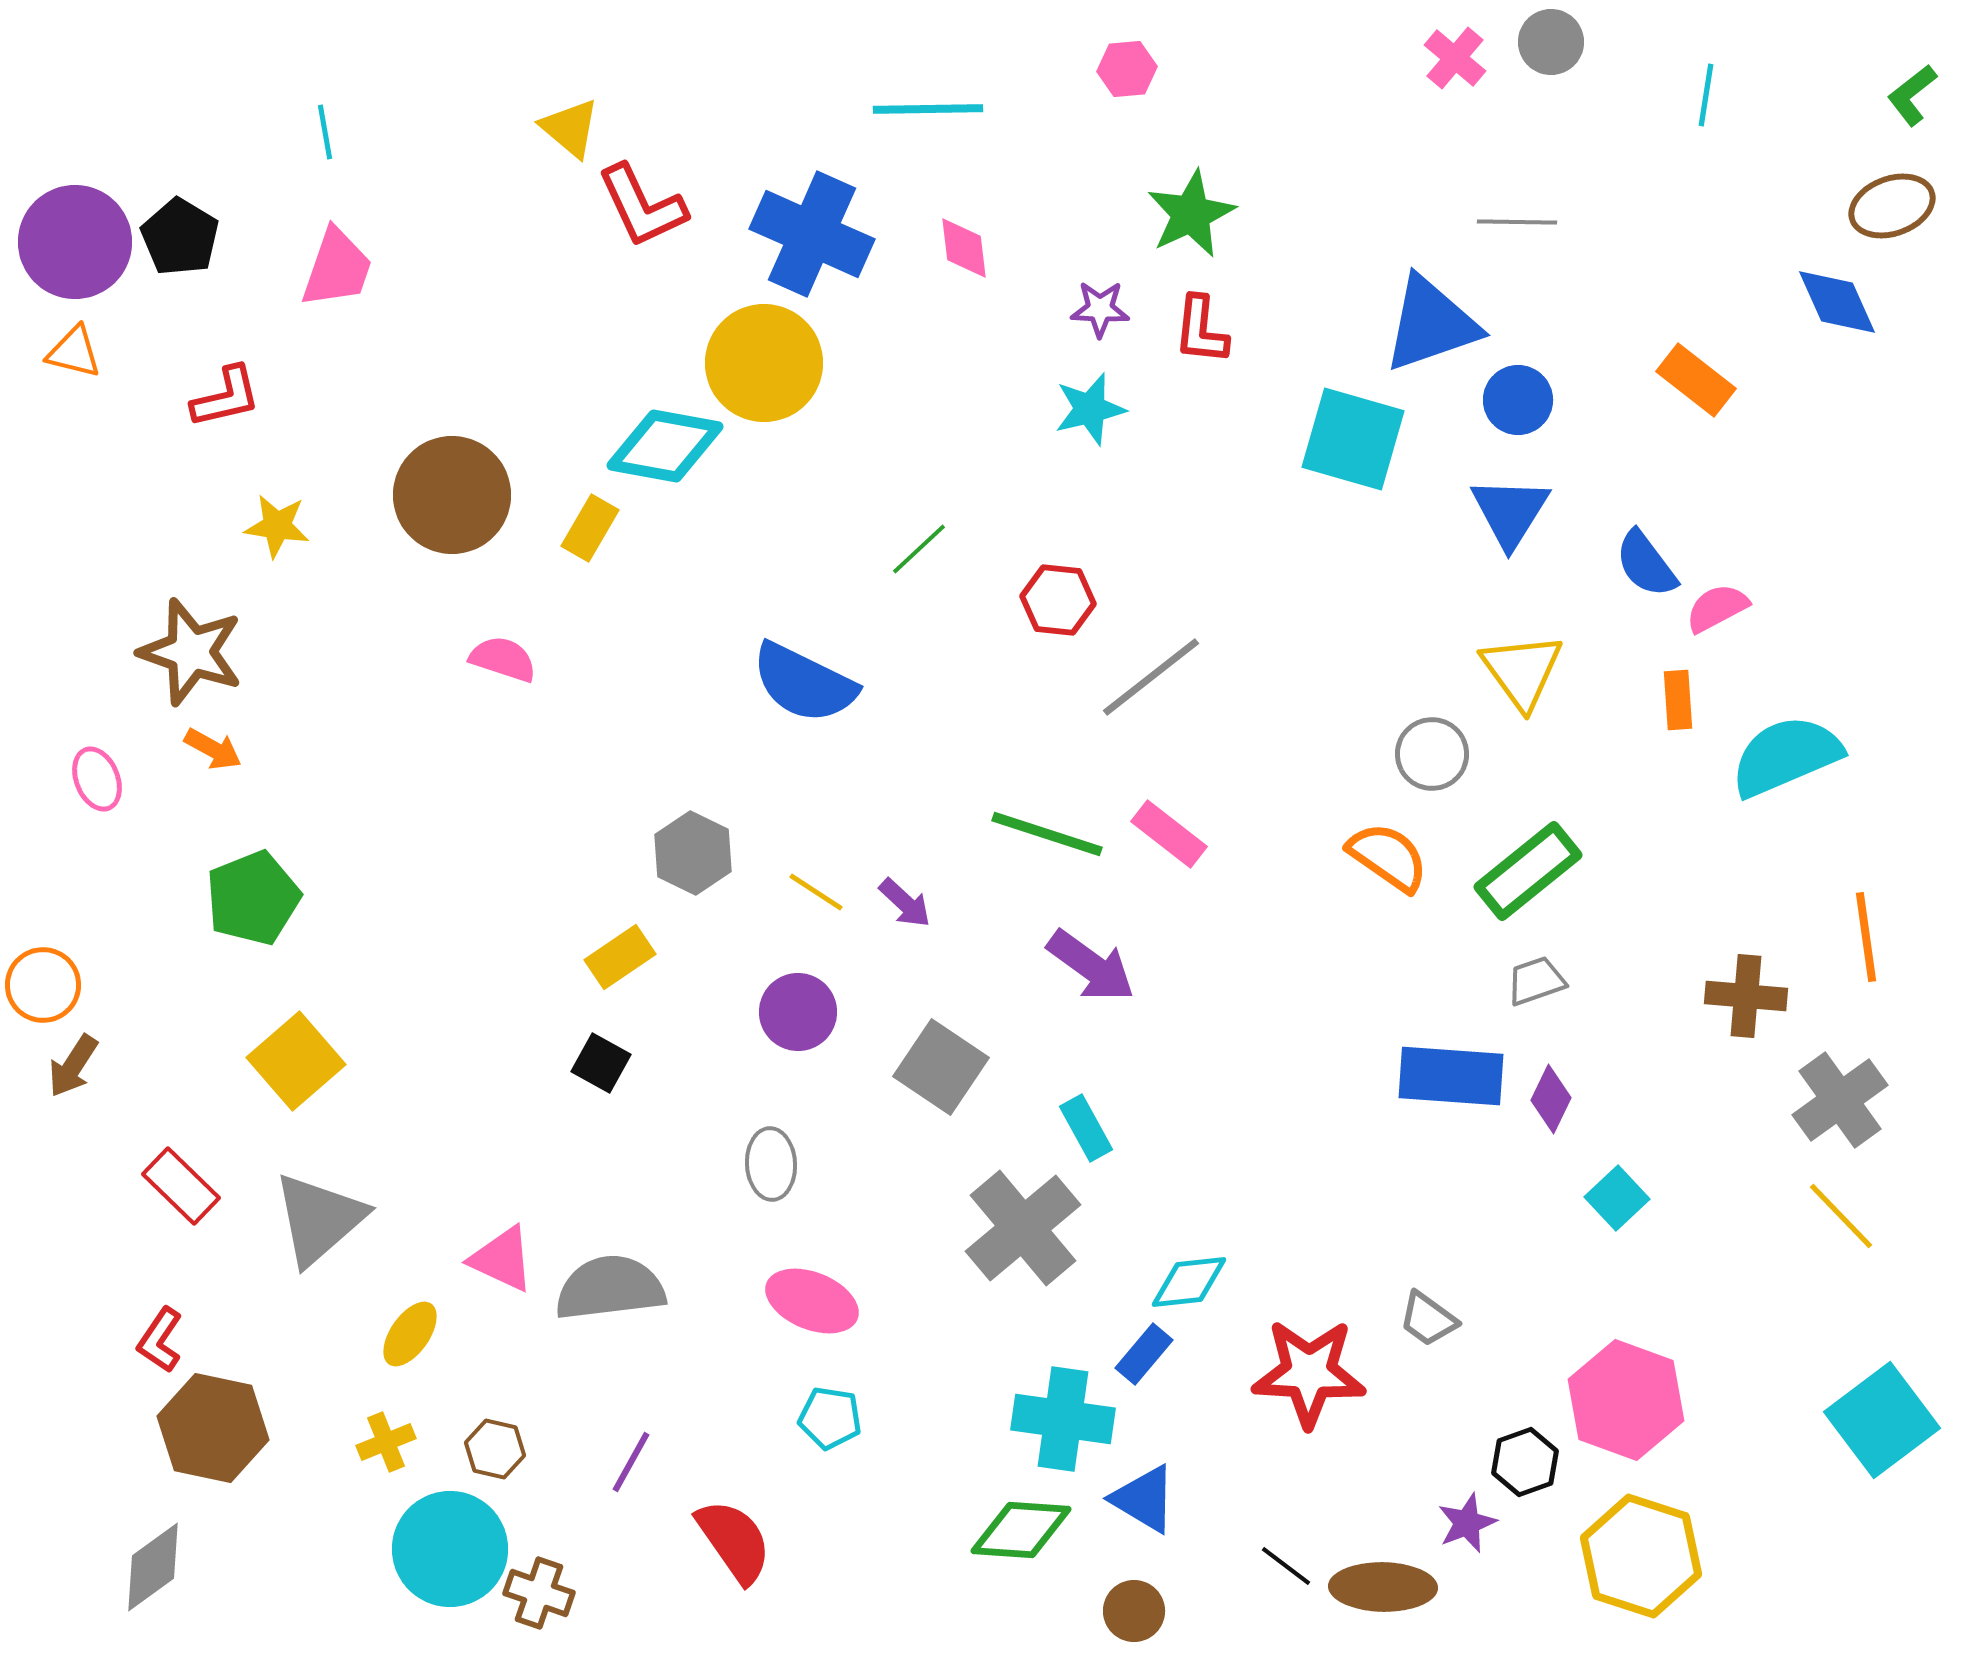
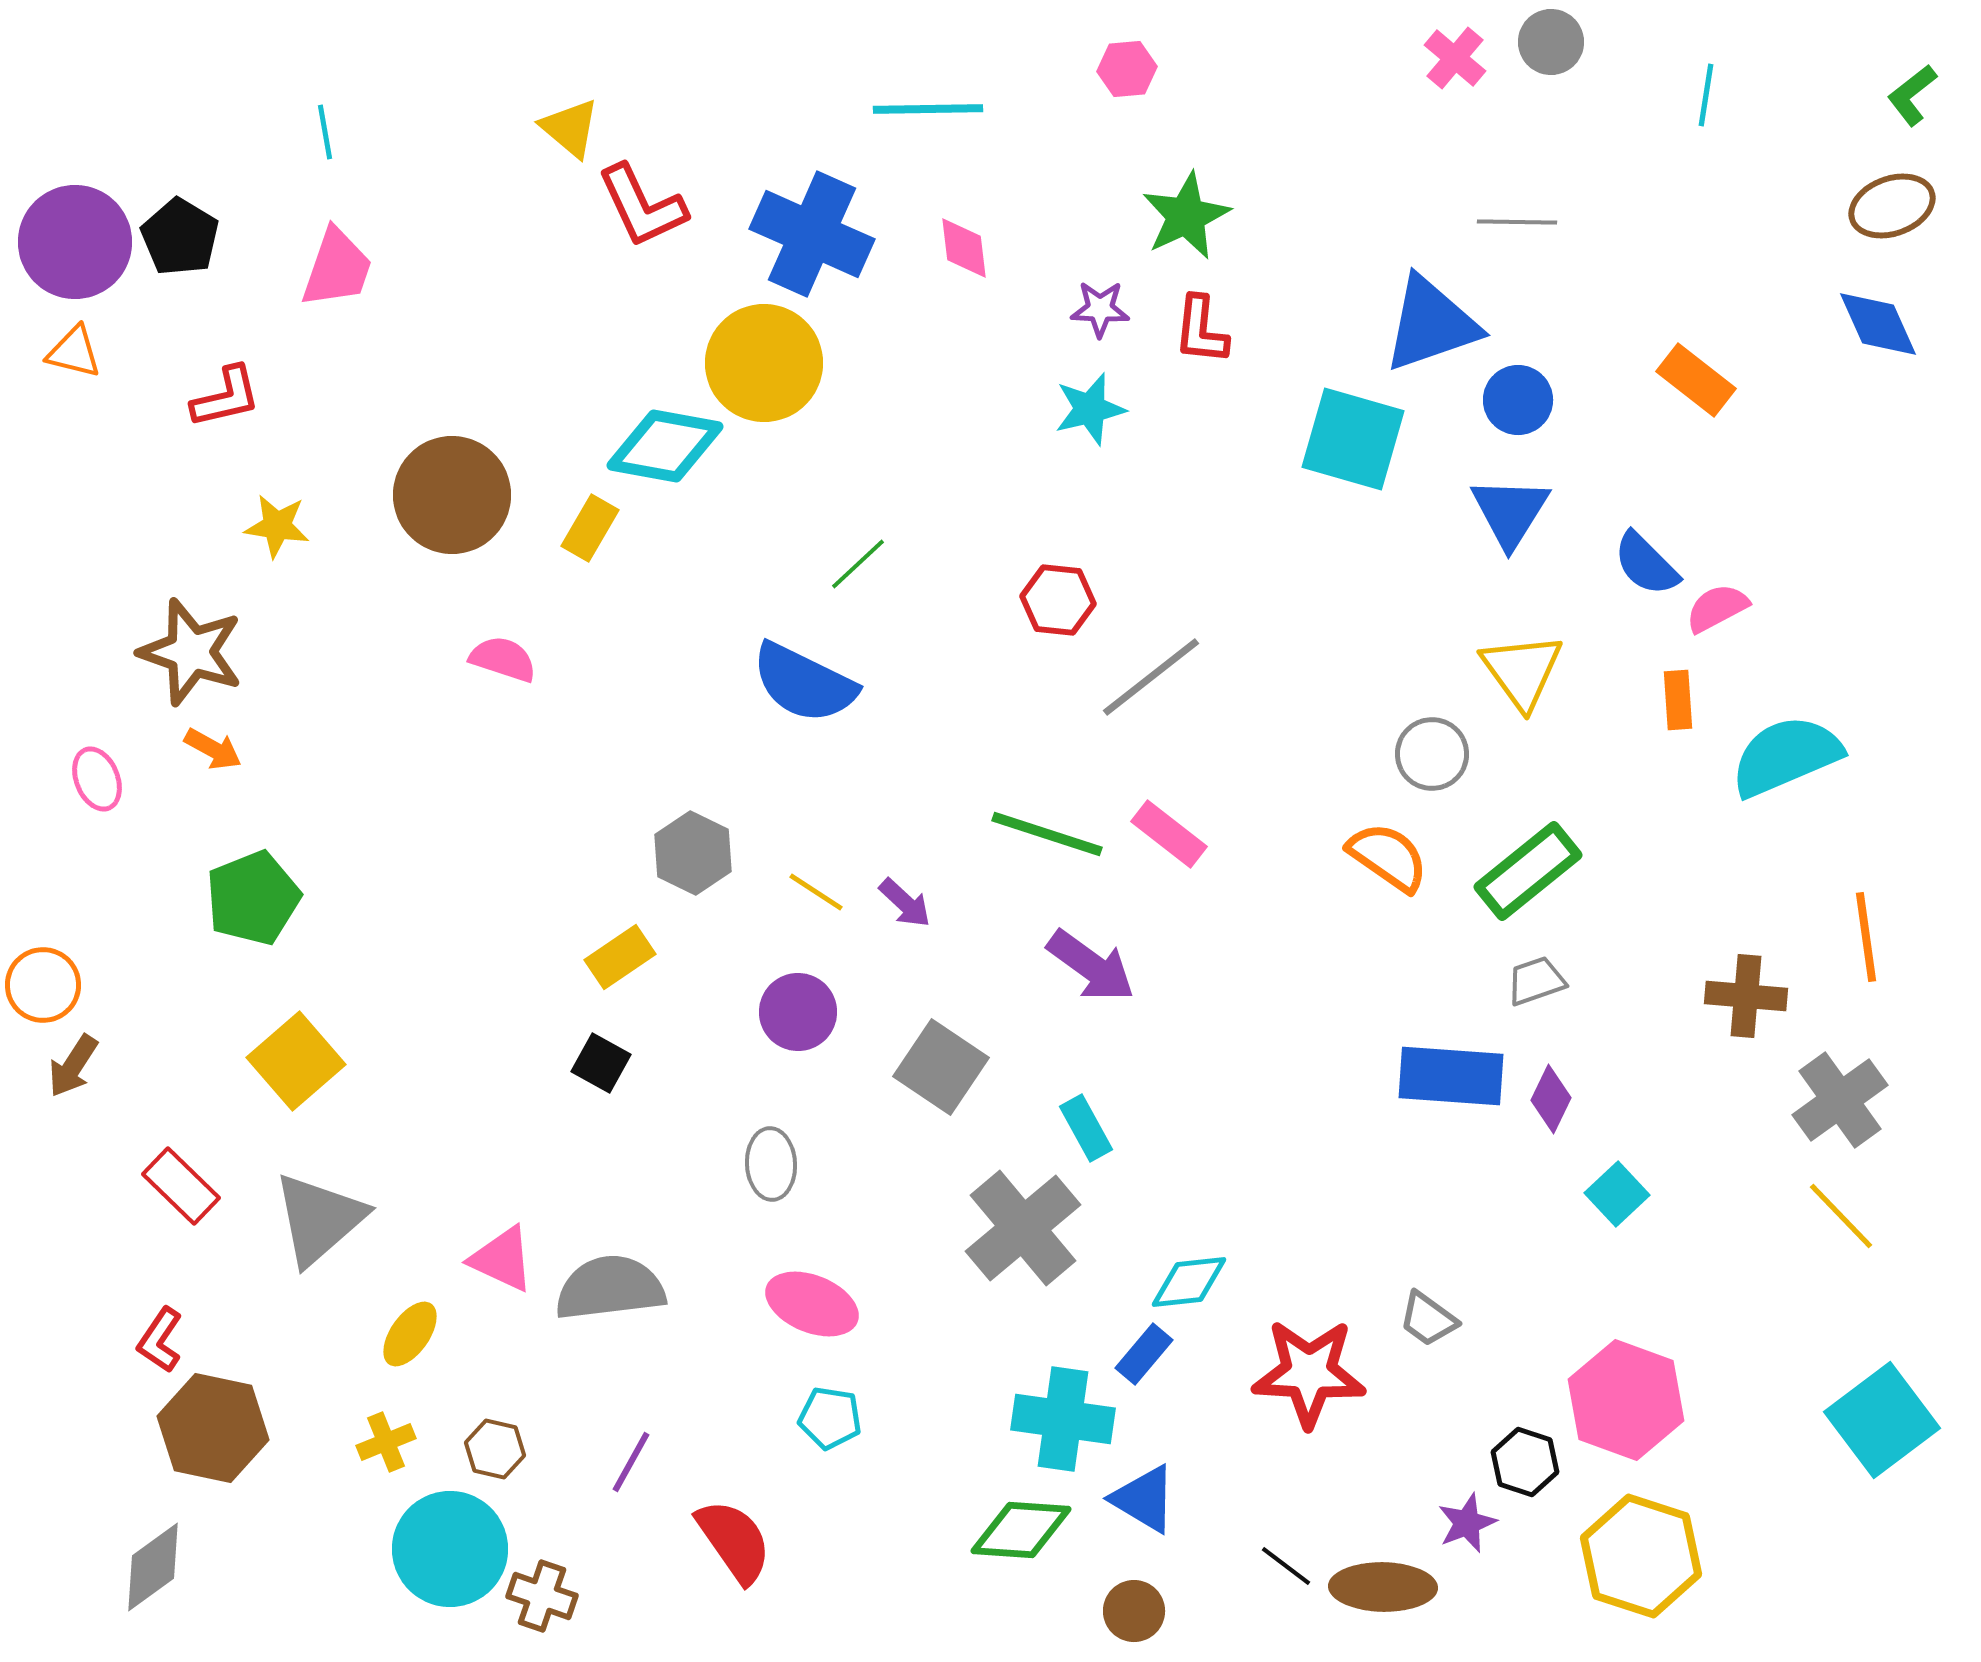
green star at (1191, 214): moved 5 px left, 2 px down
blue diamond at (1837, 302): moved 41 px right, 22 px down
green line at (919, 549): moved 61 px left, 15 px down
blue semicircle at (1646, 564): rotated 8 degrees counterclockwise
cyan square at (1617, 1198): moved 4 px up
pink ellipse at (812, 1301): moved 3 px down
black hexagon at (1525, 1462): rotated 22 degrees counterclockwise
brown cross at (539, 1593): moved 3 px right, 3 px down
